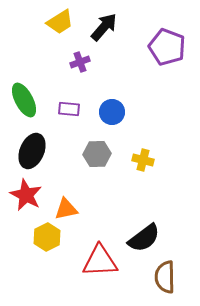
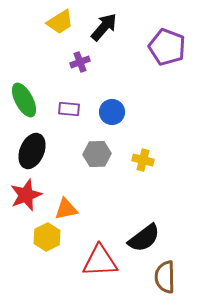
red star: rotated 24 degrees clockwise
